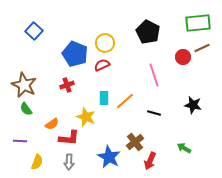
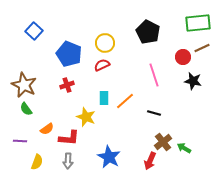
blue pentagon: moved 6 px left
black star: moved 24 px up
orange semicircle: moved 5 px left, 5 px down
brown cross: moved 28 px right
gray arrow: moved 1 px left, 1 px up
